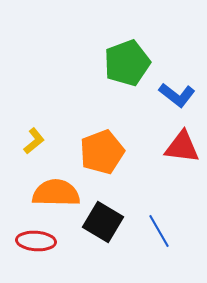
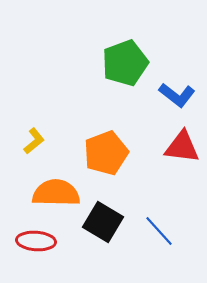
green pentagon: moved 2 px left
orange pentagon: moved 4 px right, 1 px down
blue line: rotated 12 degrees counterclockwise
